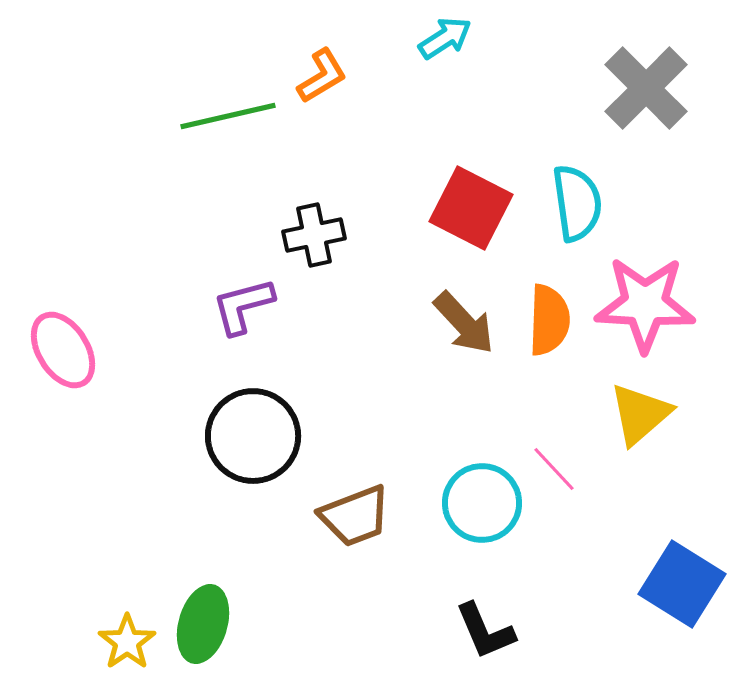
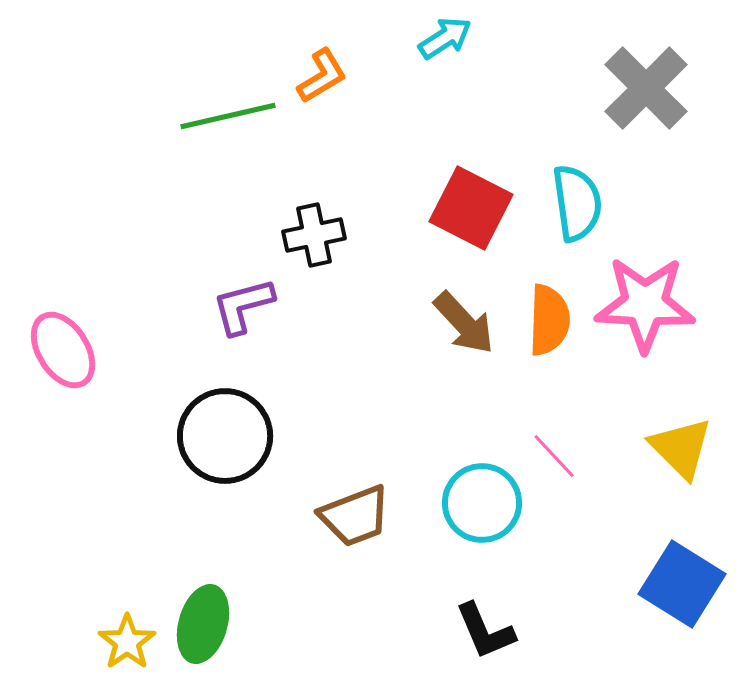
yellow triangle: moved 41 px right, 34 px down; rotated 34 degrees counterclockwise
black circle: moved 28 px left
pink line: moved 13 px up
